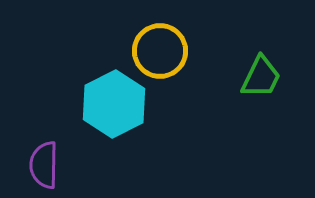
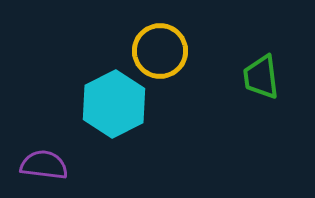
green trapezoid: rotated 147 degrees clockwise
purple semicircle: rotated 96 degrees clockwise
